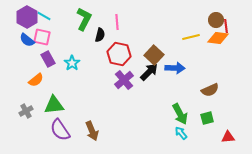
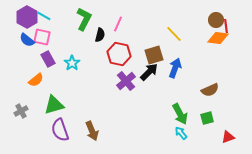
pink line: moved 1 px right, 2 px down; rotated 28 degrees clockwise
yellow line: moved 17 px left, 3 px up; rotated 60 degrees clockwise
brown square: rotated 30 degrees clockwise
blue arrow: rotated 72 degrees counterclockwise
purple cross: moved 2 px right, 1 px down
green triangle: rotated 10 degrees counterclockwise
gray cross: moved 5 px left
purple semicircle: rotated 15 degrees clockwise
red triangle: rotated 16 degrees counterclockwise
